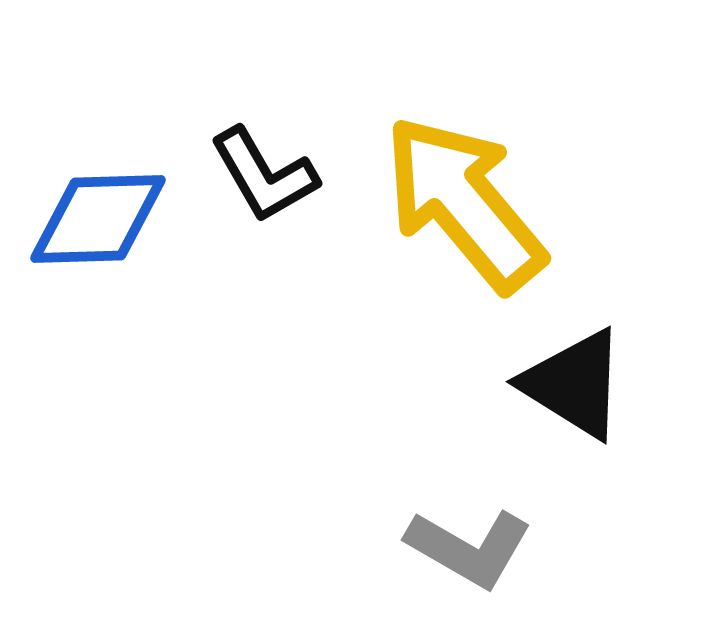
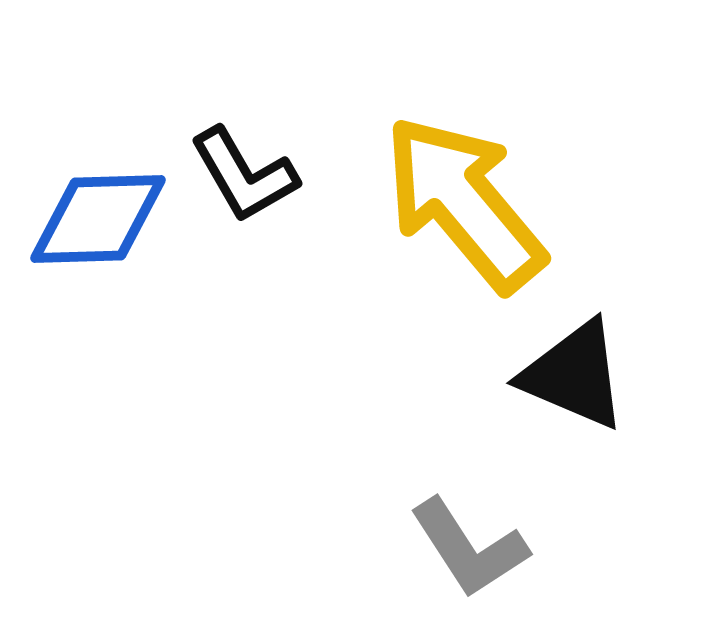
black L-shape: moved 20 px left
black triangle: moved 9 px up; rotated 9 degrees counterclockwise
gray L-shape: rotated 27 degrees clockwise
